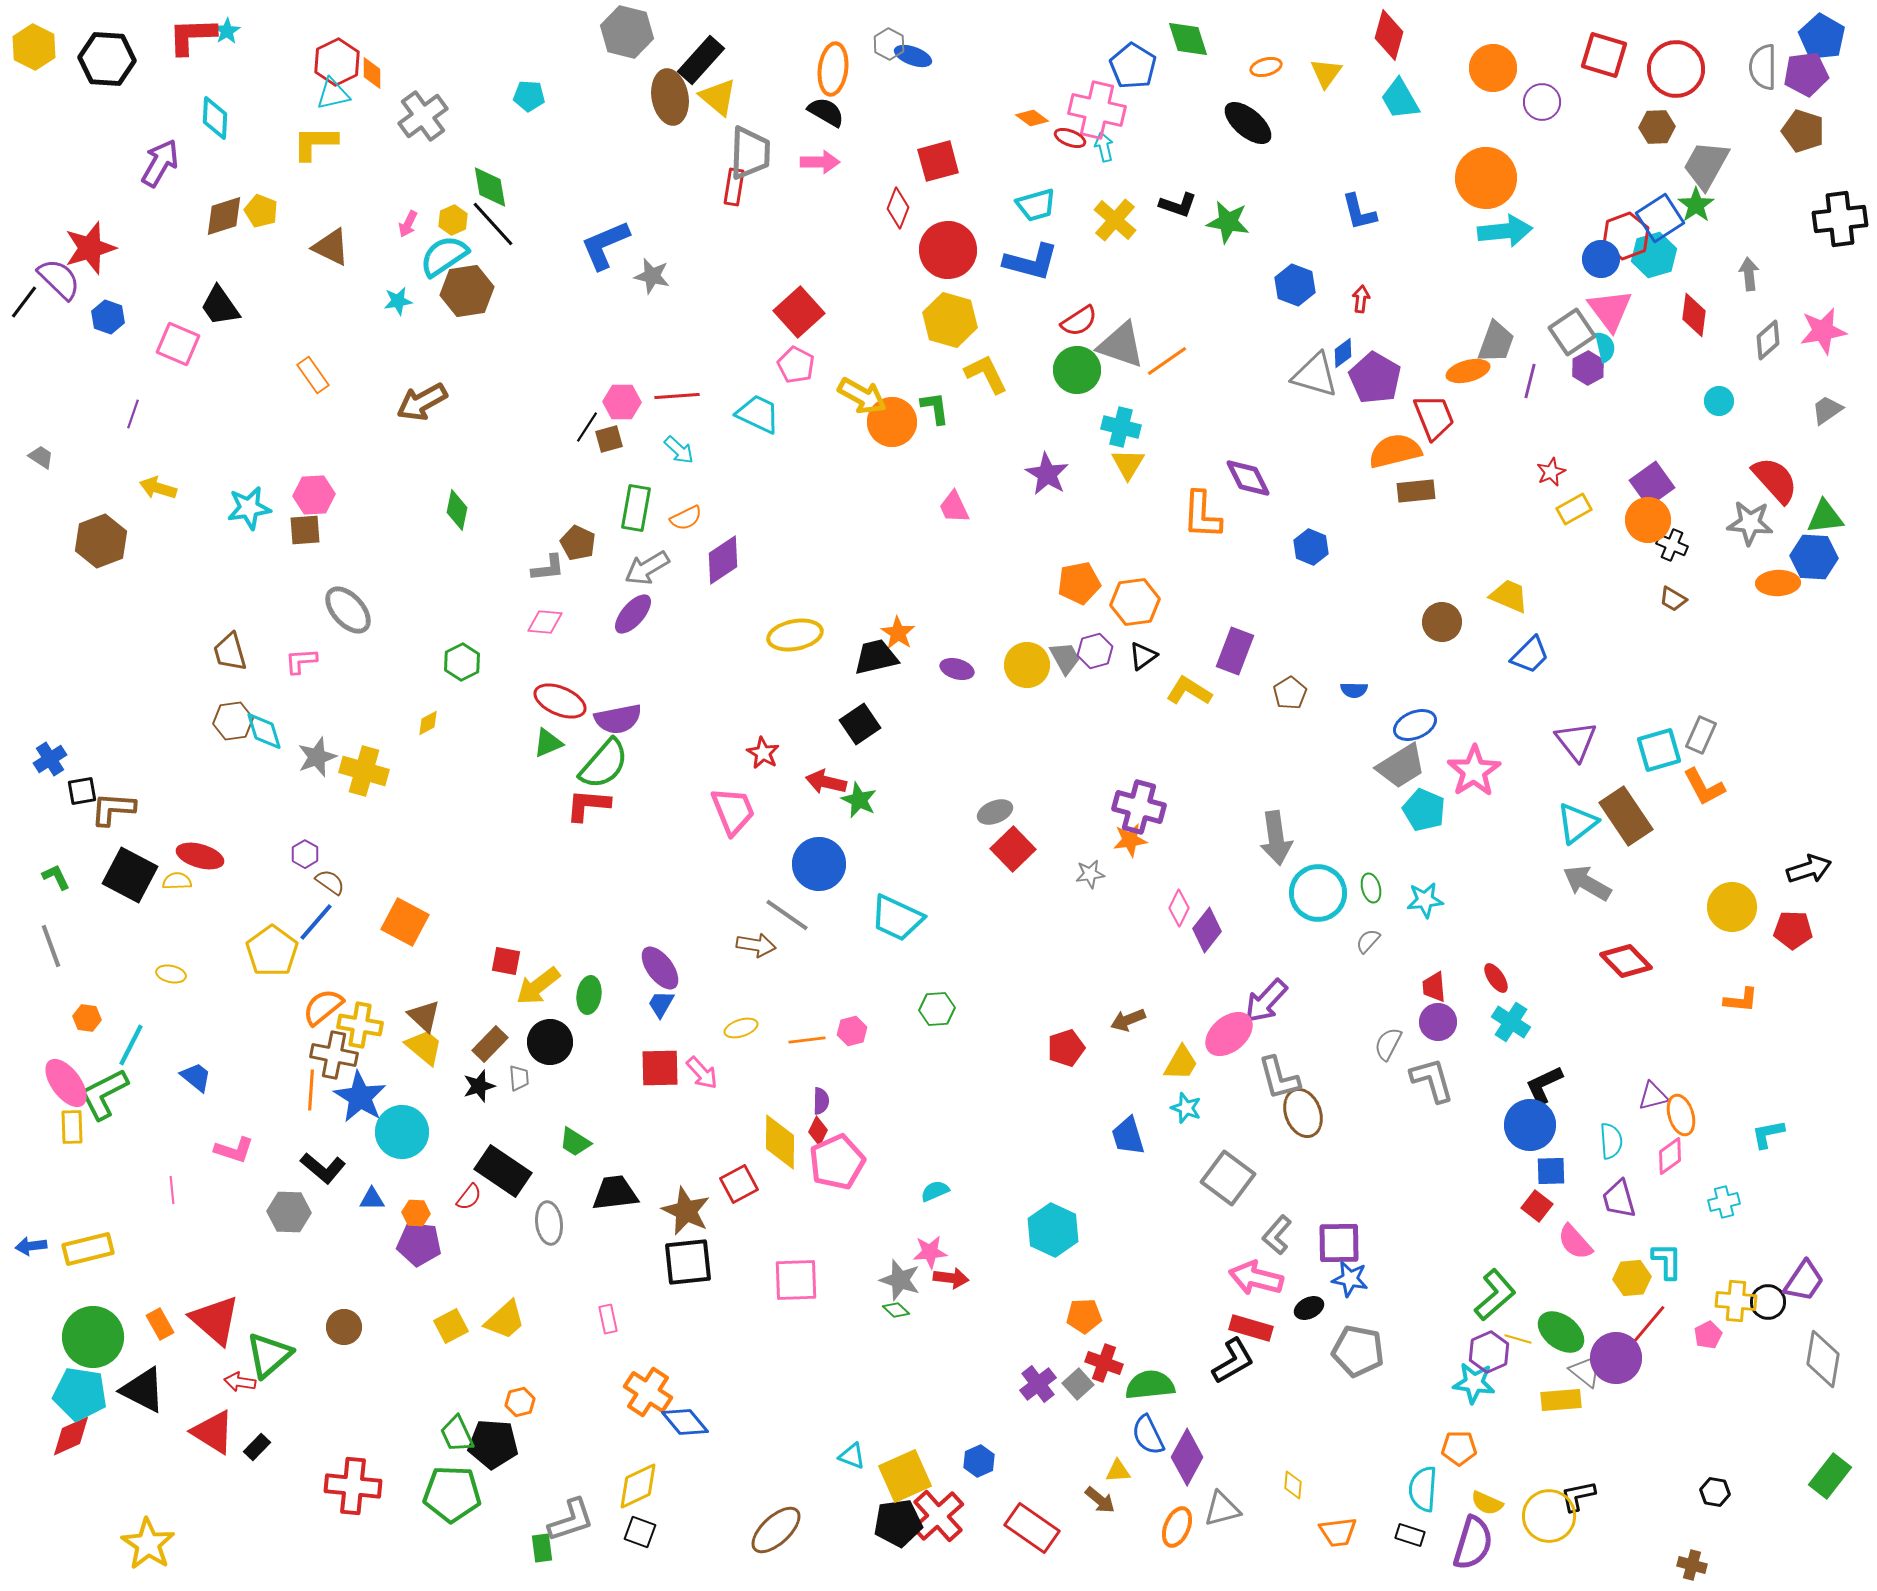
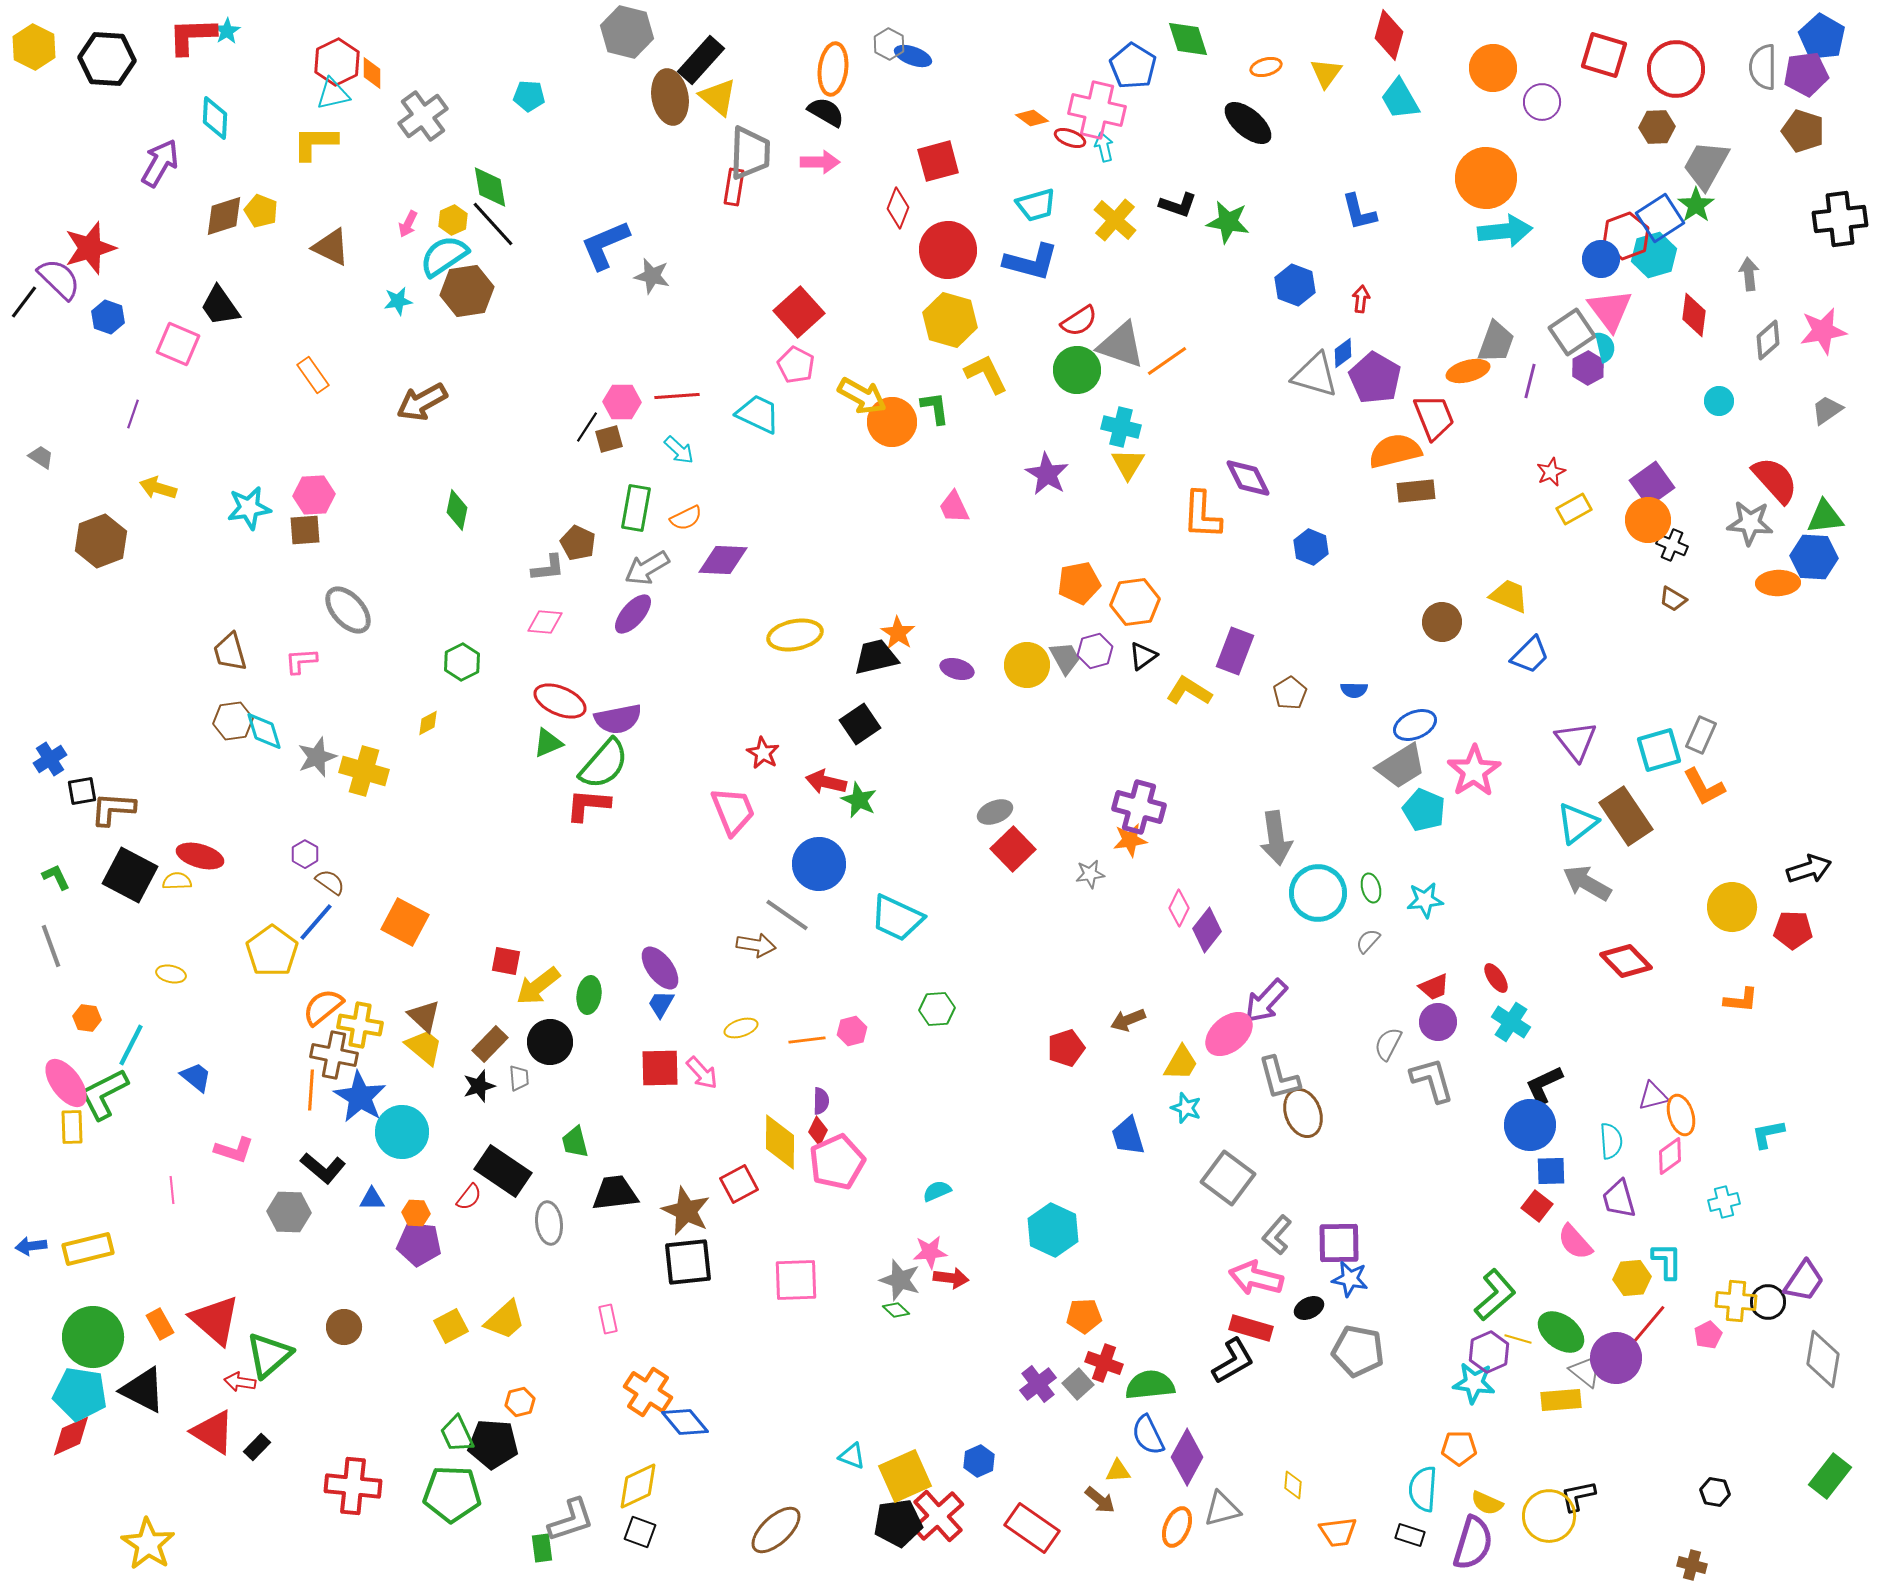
purple diamond at (723, 560): rotated 36 degrees clockwise
red trapezoid at (1434, 987): rotated 108 degrees counterclockwise
green trapezoid at (575, 1142): rotated 44 degrees clockwise
cyan semicircle at (935, 1191): moved 2 px right
